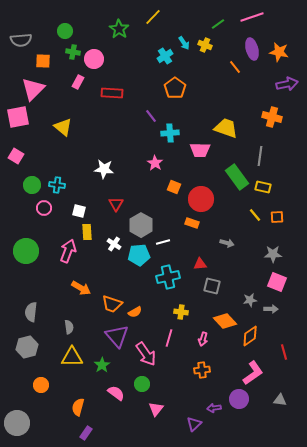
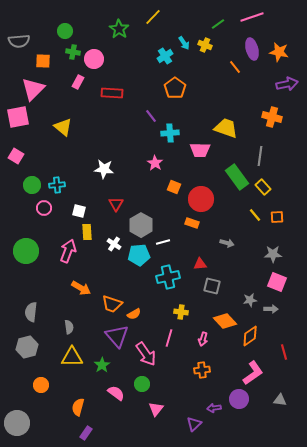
gray semicircle at (21, 40): moved 2 px left, 1 px down
cyan cross at (57, 185): rotated 14 degrees counterclockwise
yellow rectangle at (263, 187): rotated 35 degrees clockwise
orange semicircle at (135, 312): moved 1 px left, 2 px down
